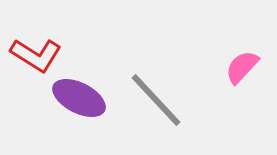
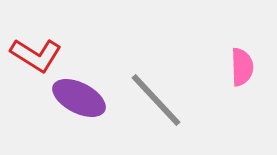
pink semicircle: rotated 135 degrees clockwise
